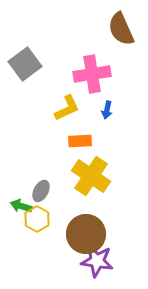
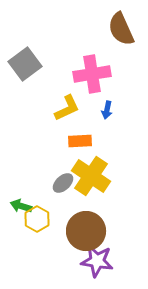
gray ellipse: moved 22 px right, 8 px up; rotated 20 degrees clockwise
brown circle: moved 3 px up
